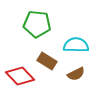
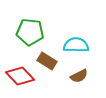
green pentagon: moved 7 px left, 8 px down
brown semicircle: moved 3 px right, 2 px down
